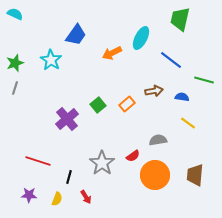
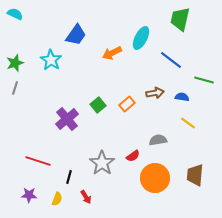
brown arrow: moved 1 px right, 2 px down
orange circle: moved 3 px down
